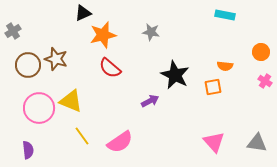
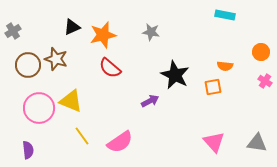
black triangle: moved 11 px left, 14 px down
